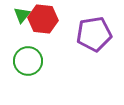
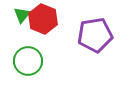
red hexagon: rotated 16 degrees clockwise
purple pentagon: moved 1 px right, 1 px down
